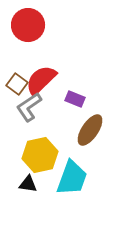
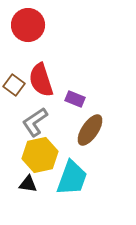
red semicircle: rotated 64 degrees counterclockwise
brown square: moved 3 px left, 1 px down
gray L-shape: moved 6 px right, 15 px down
